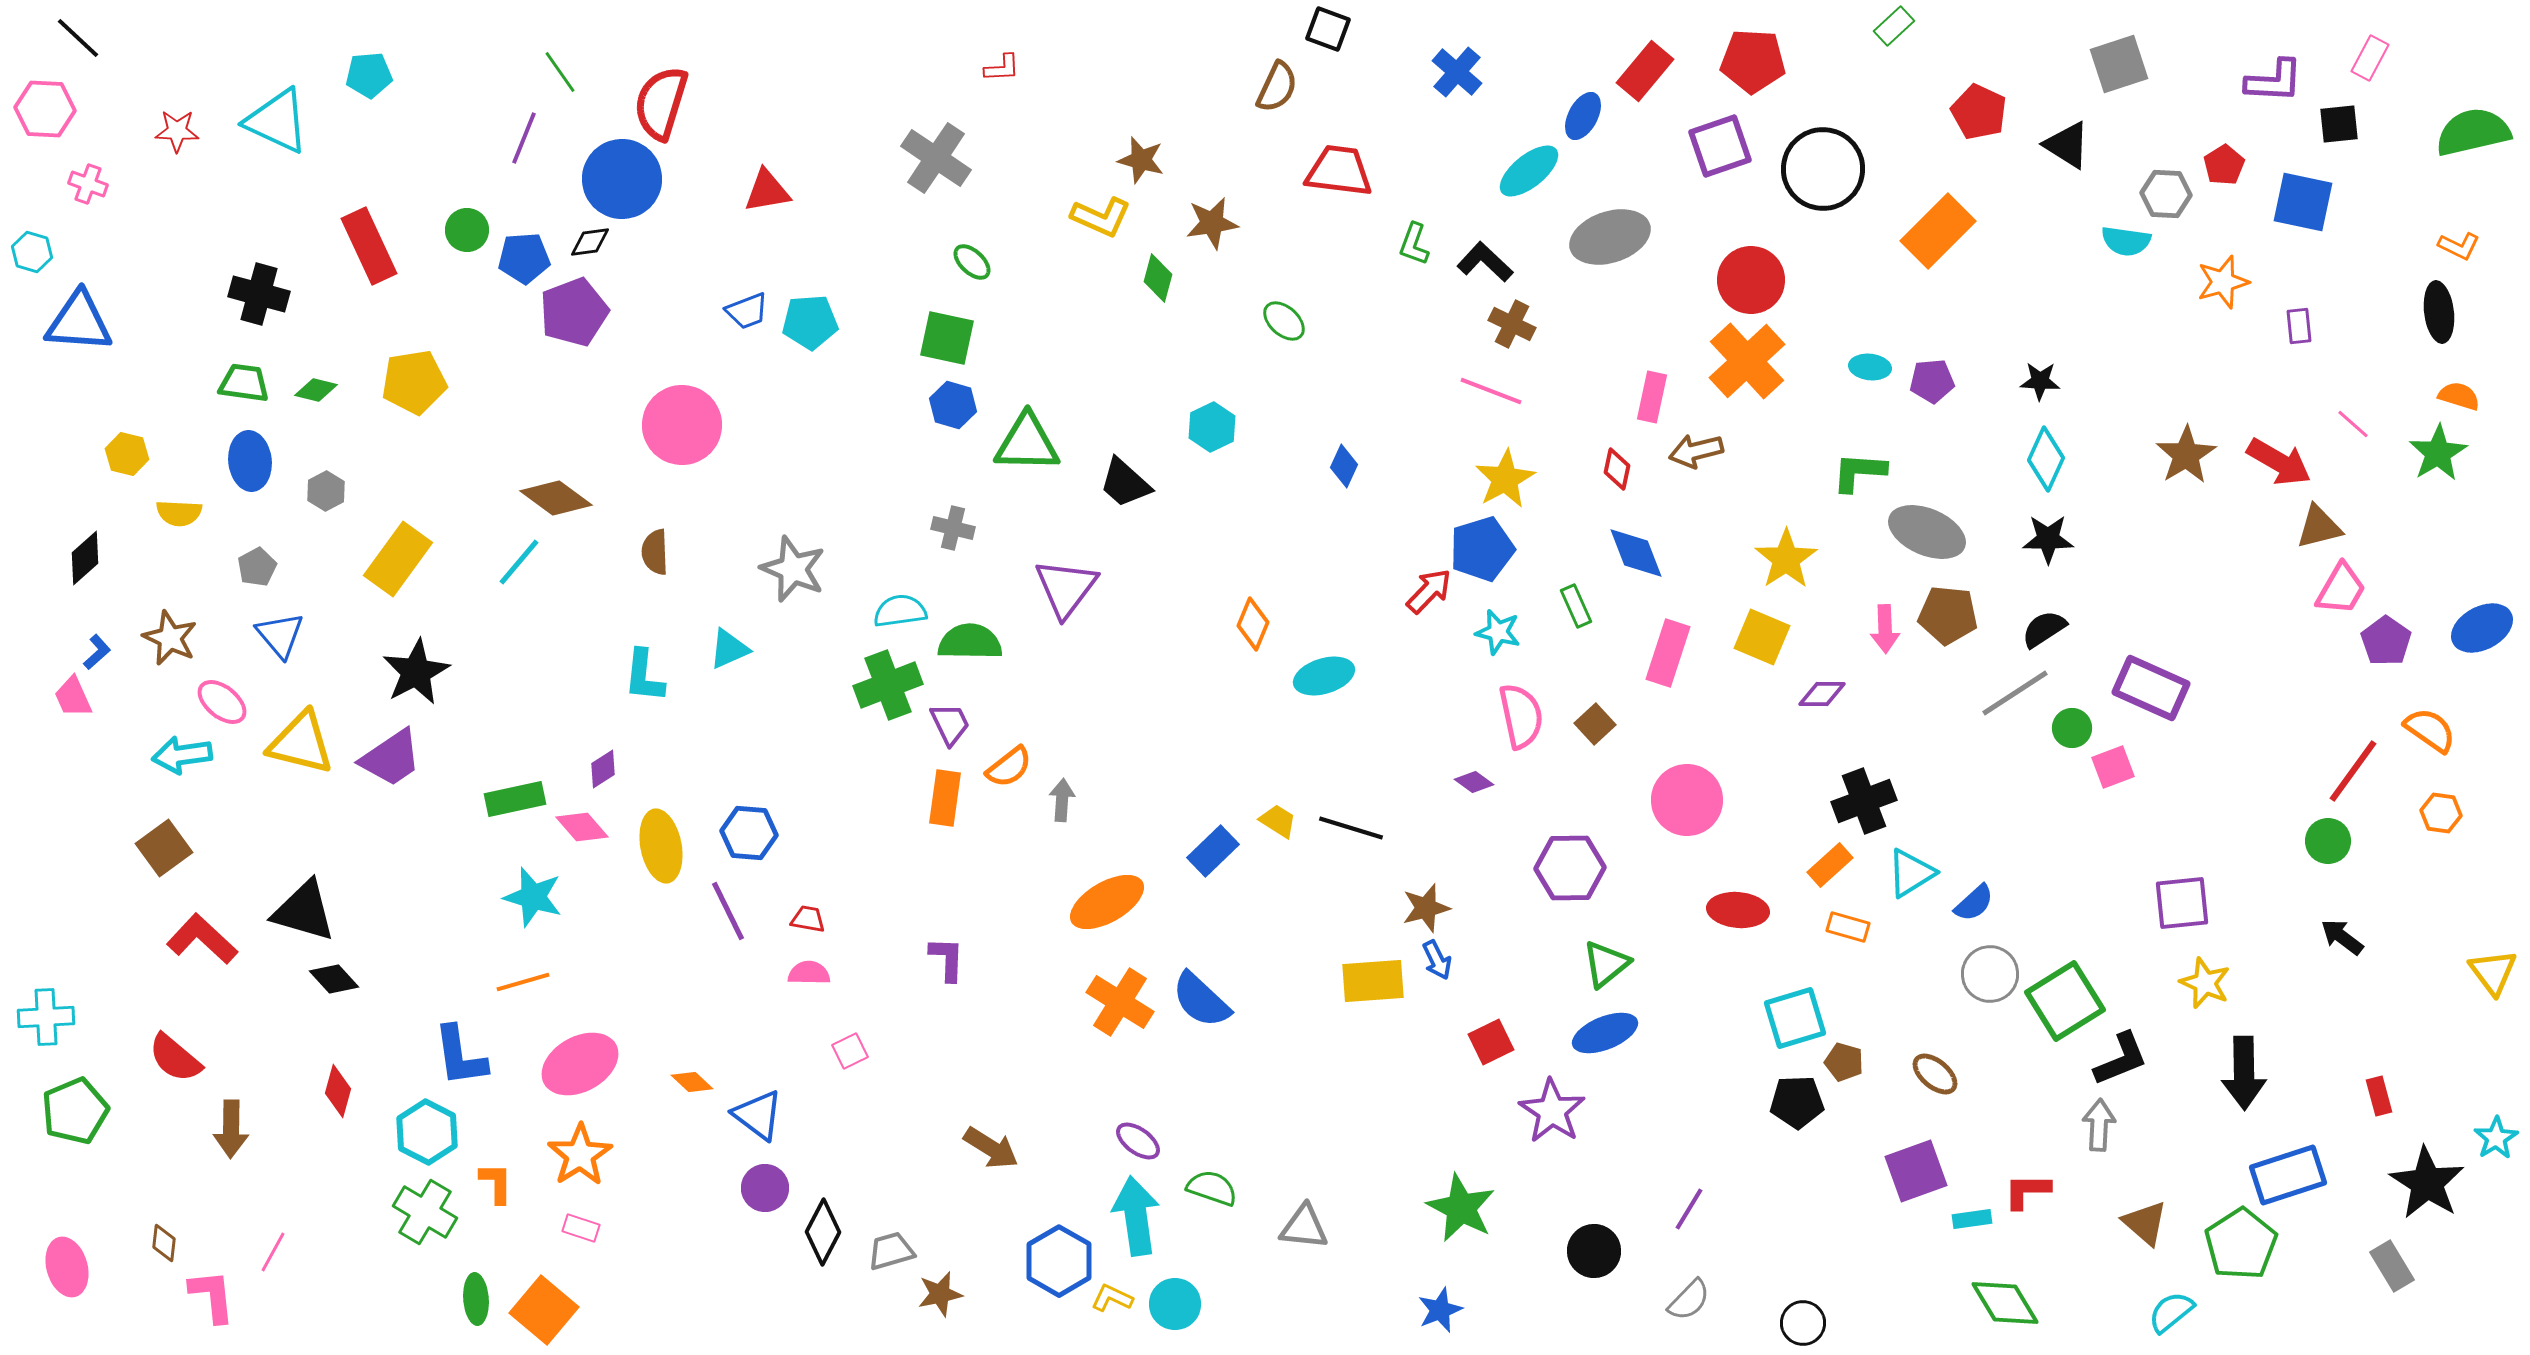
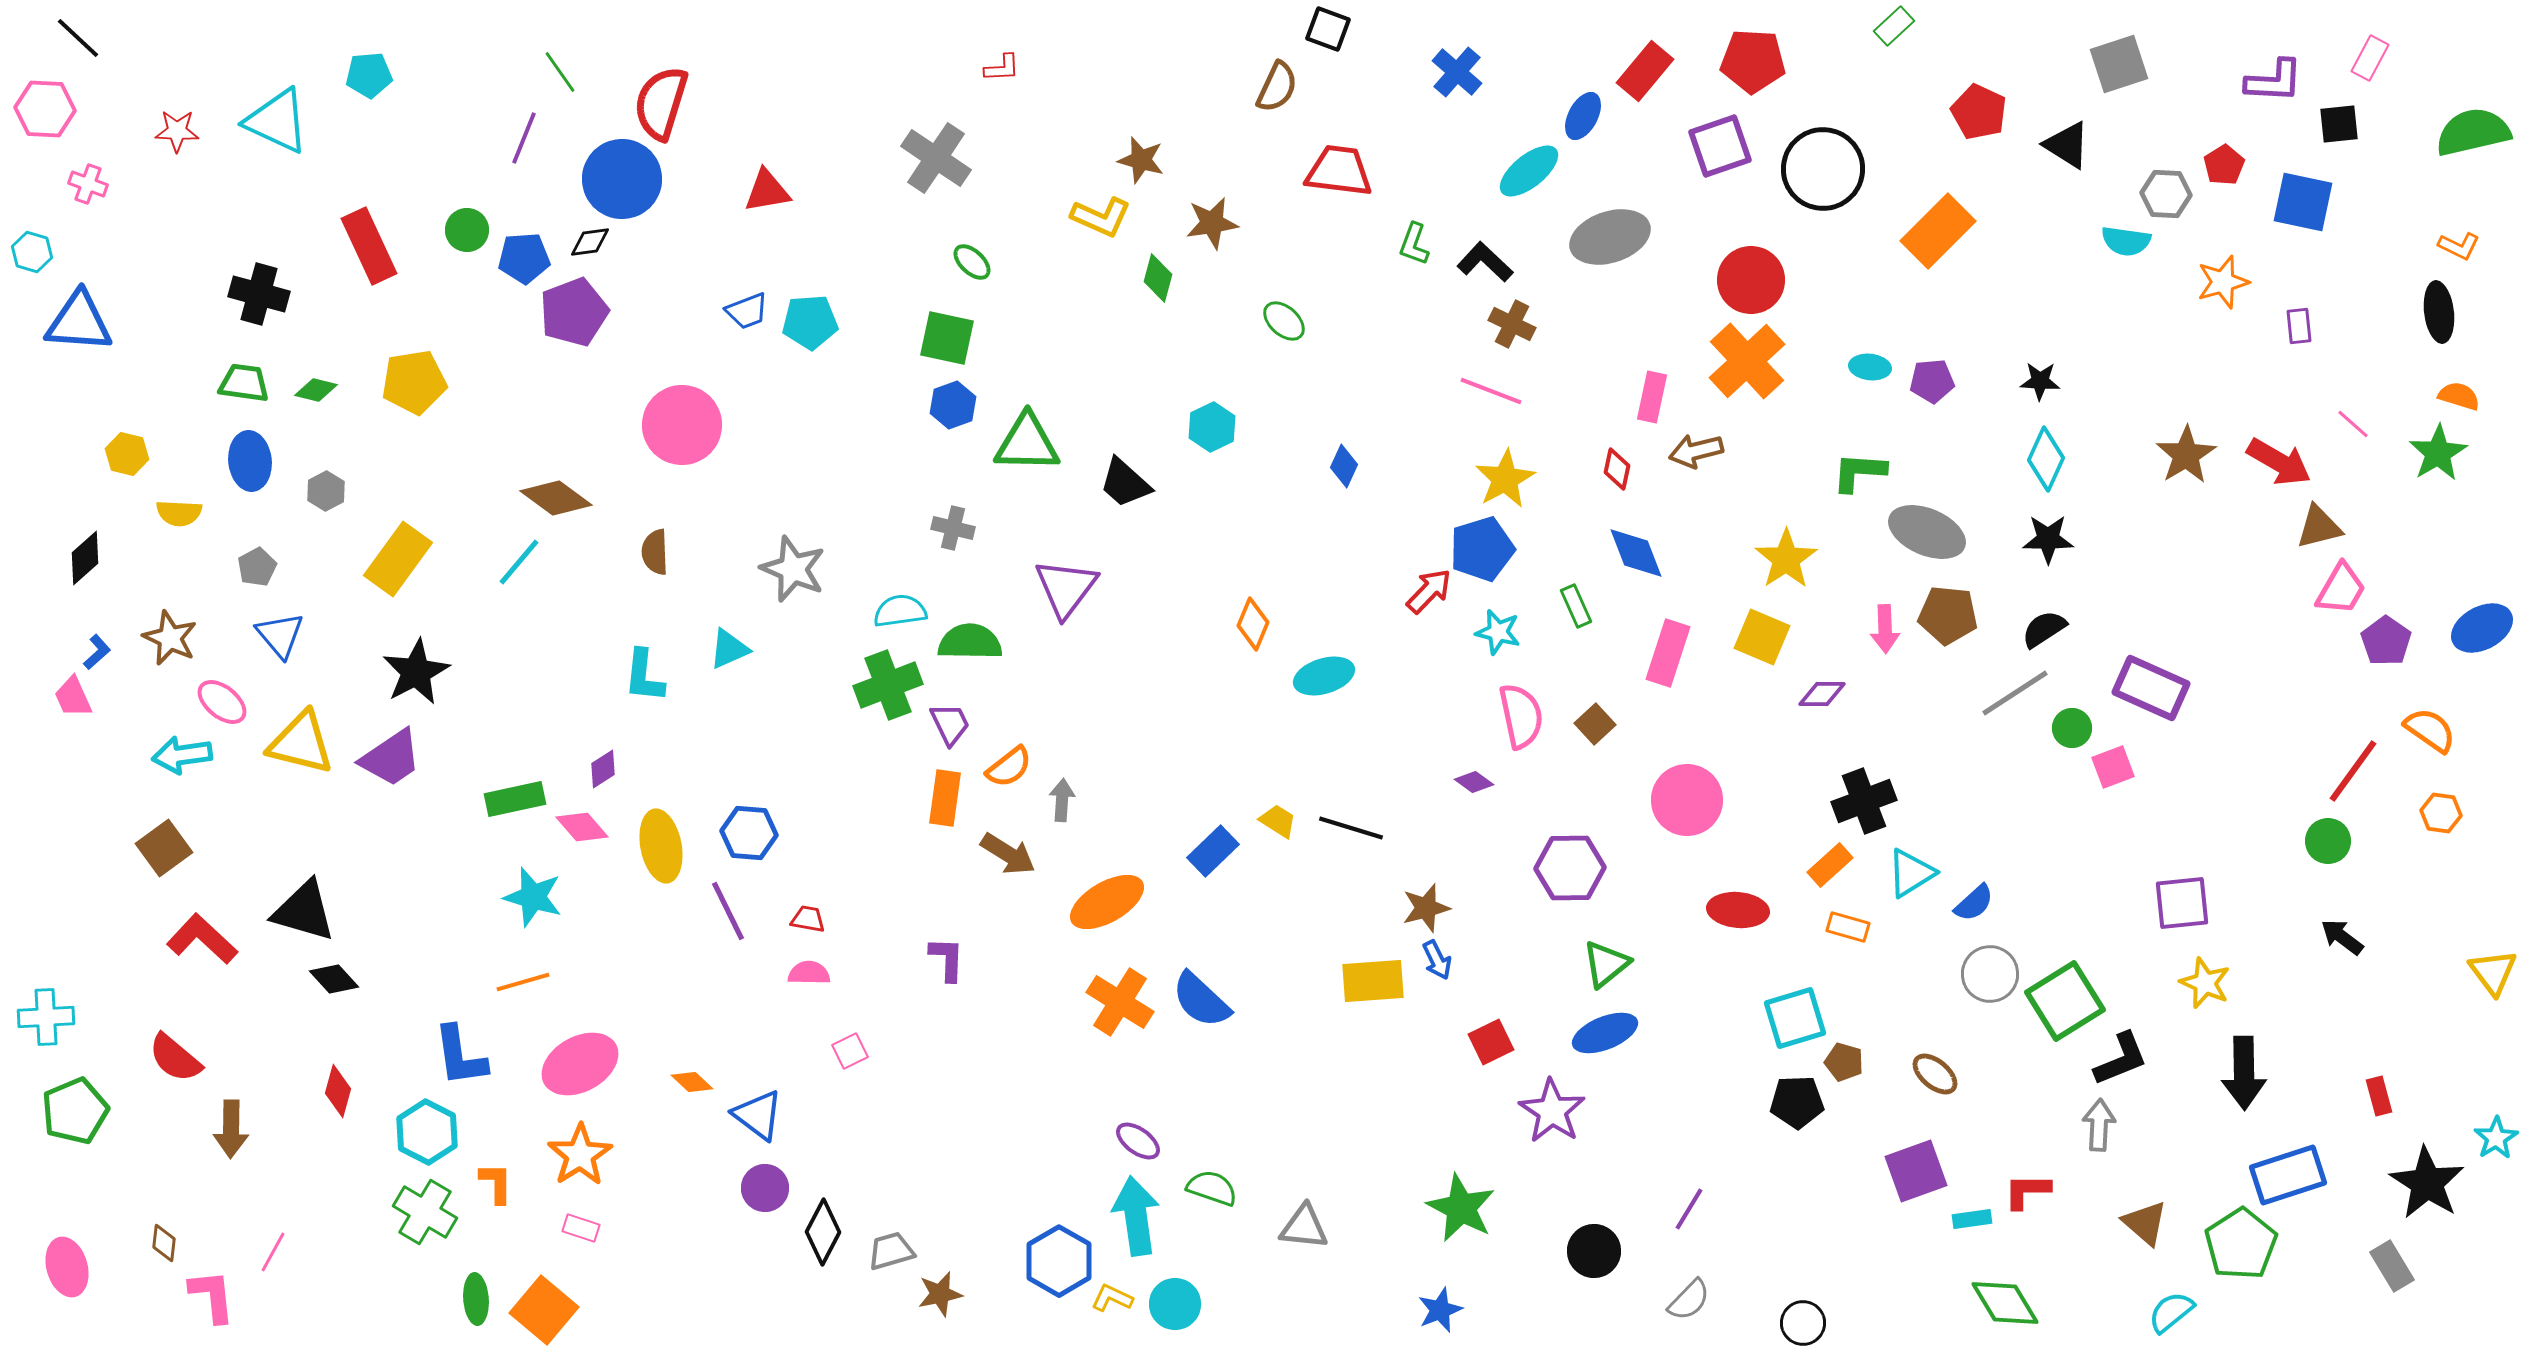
blue hexagon at (953, 405): rotated 24 degrees clockwise
brown arrow at (991, 1148): moved 17 px right, 294 px up
